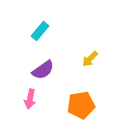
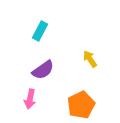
cyan rectangle: rotated 12 degrees counterclockwise
yellow arrow: rotated 102 degrees clockwise
orange pentagon: rotated 16 degrees counterclockwise
